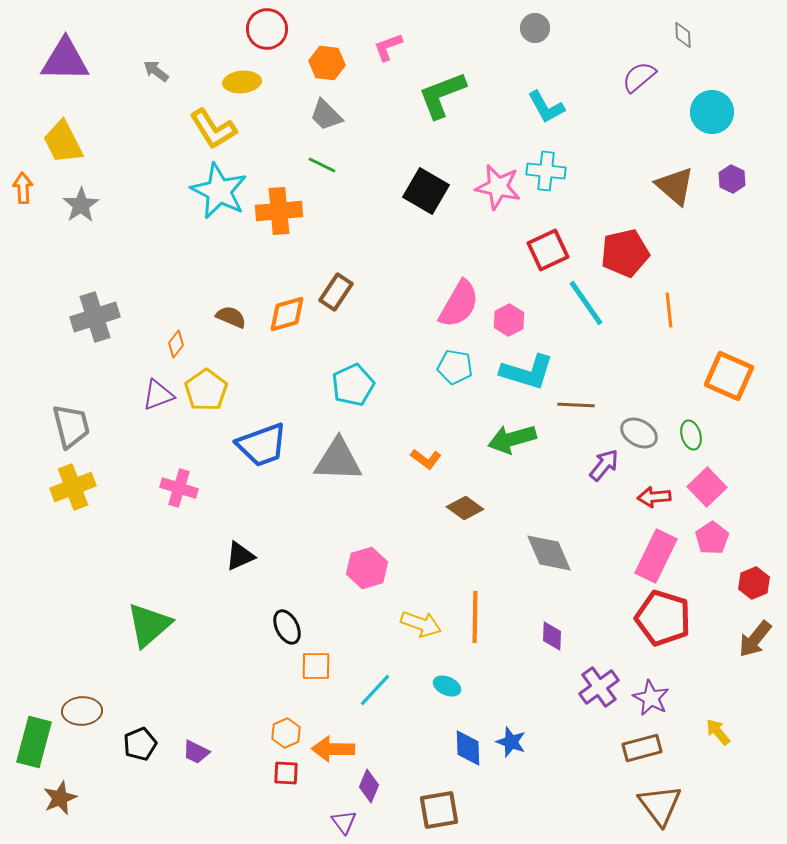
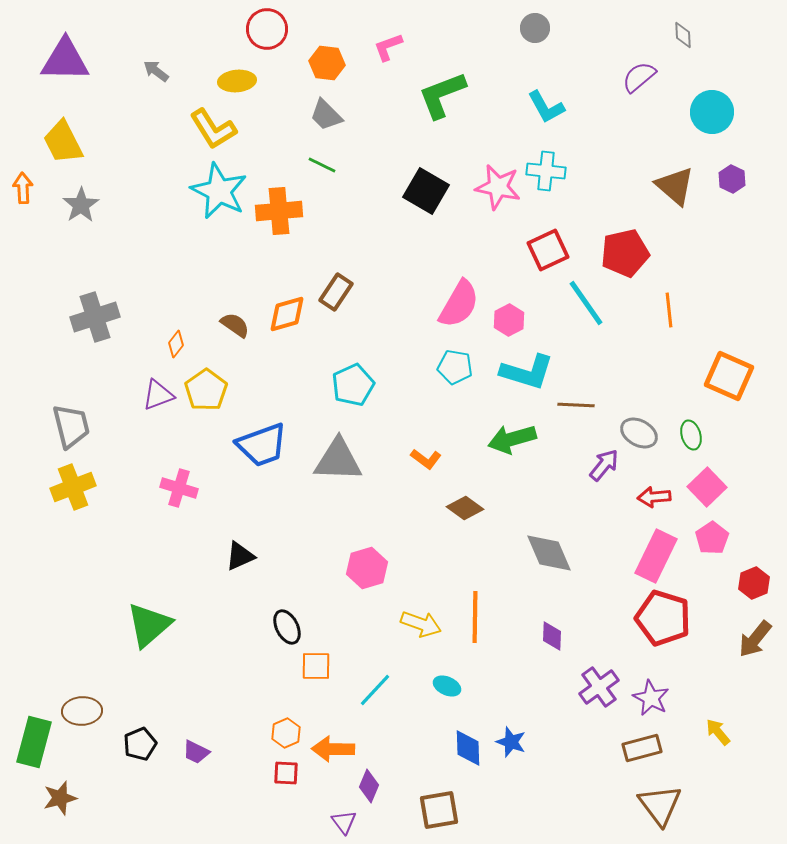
yellow ellipse at (242, 82): moved 5 px left, 1 px up
brown semicircle at (231, 317): moved 4 px right, 8 px down; rotated 12 degrees clockwise
brown star at (60, 798): rotated 8 degrees clockwise
